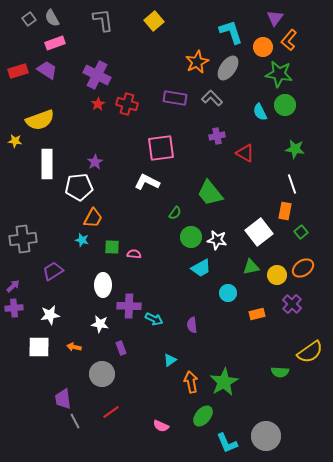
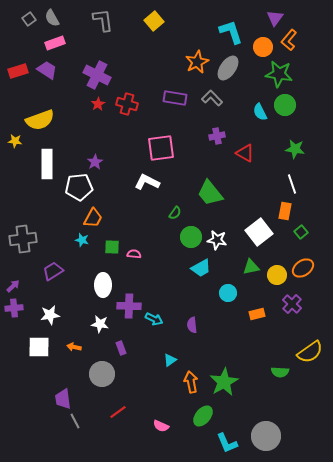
red line at (111, 412): moved 7 px right
